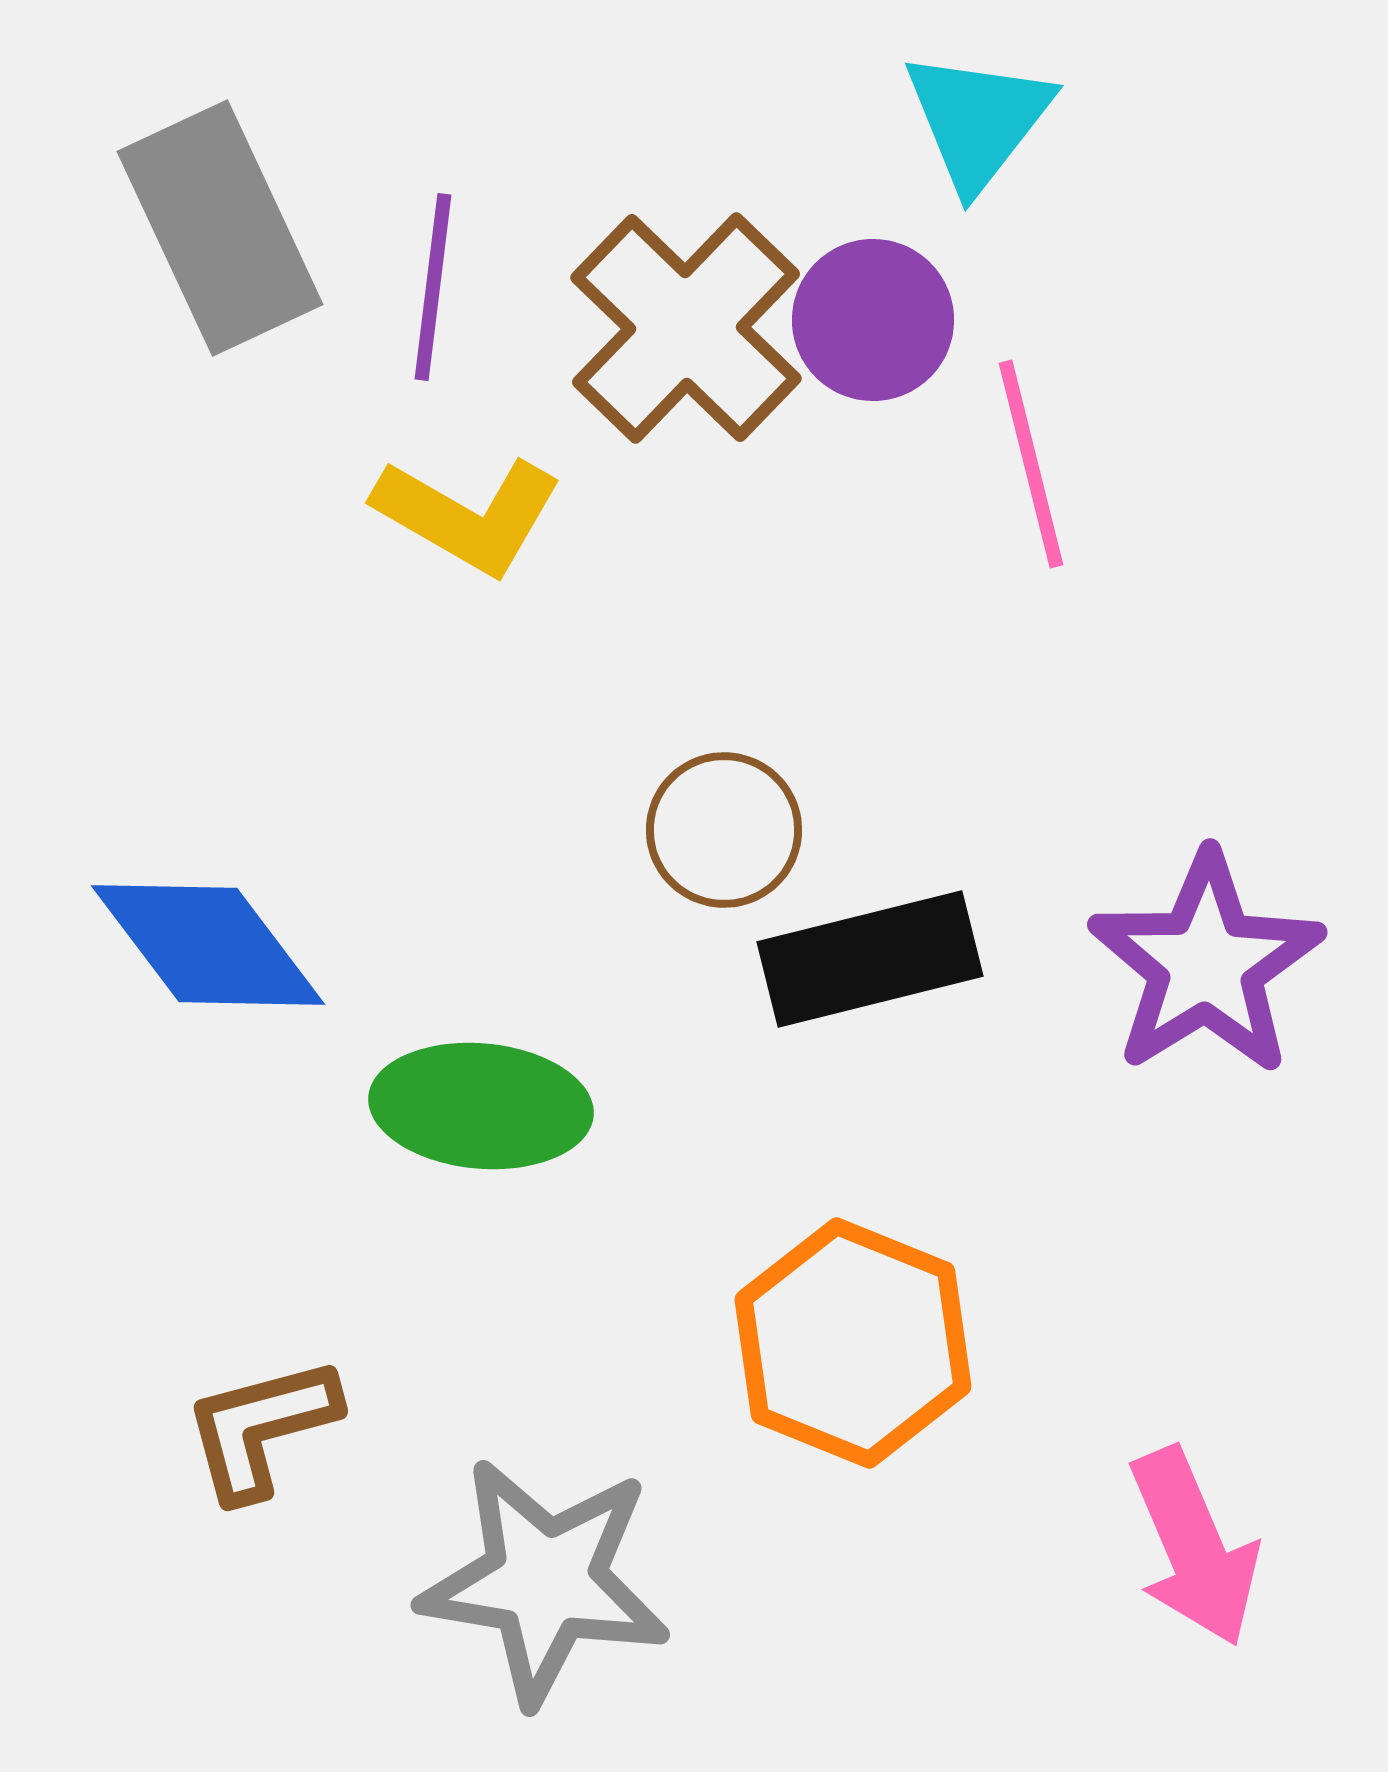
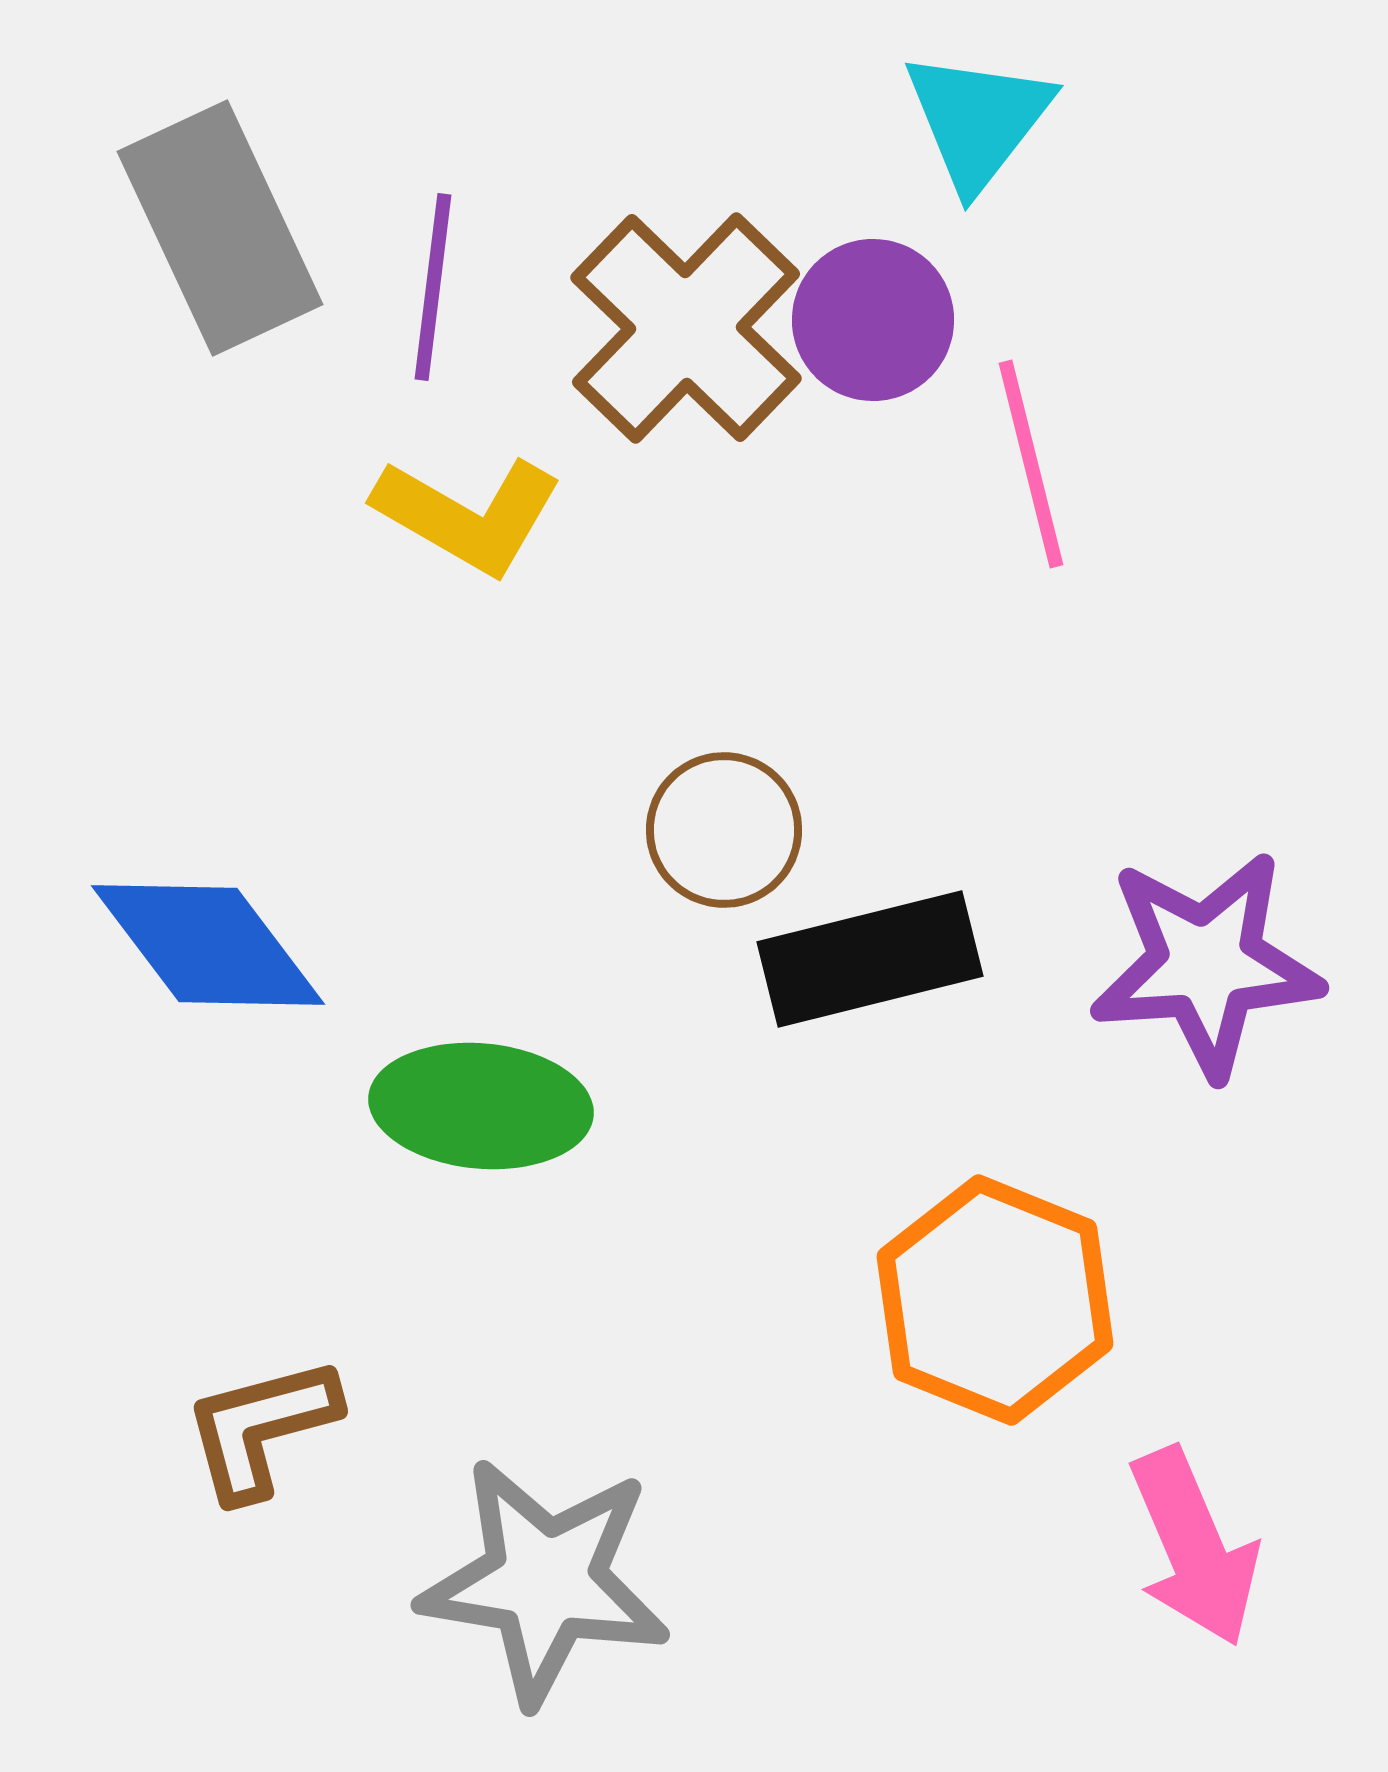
purple star: rotated 28 degrees clockwise
orange hexagon: moved 142 px right, 43 px up
